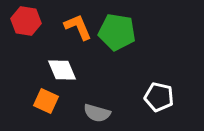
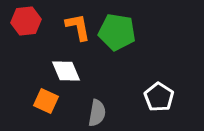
red hexagon: rotated 16 degrees counterclockwise
orange L-shape: rotated 12 degrees clockwise
white diamond: moved 4 px right, 1 px down
white pentagon: rotated 20 degrees clockwise
gray semicircle: rotated 96 degrees counterclockwise
